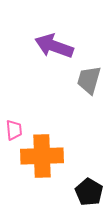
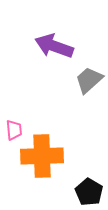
gray trapezoid: rotated 32 degrees clockwise
